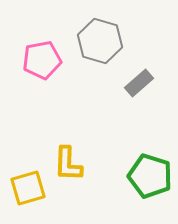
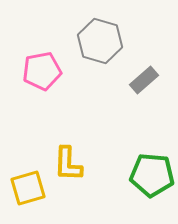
pink pentagon: moved 11 px down
gray rectangle: moved 5 px right, 3 px up
green pentagon: moved 2 px right, 1 px up; rotated 12 degrees counterclockwise
